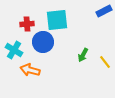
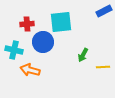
cyan square: moved 4 px right, 2 px down
cyan cross: rotated 18 degrees counterclockwise
yellow line: moved 2 px left, 5 px down; rotated 56 degrees counterclockwise
